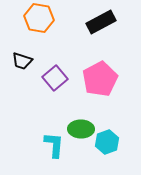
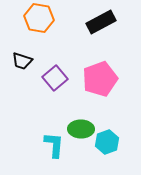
pink pentagon: rotated 8 degrees clockwise
